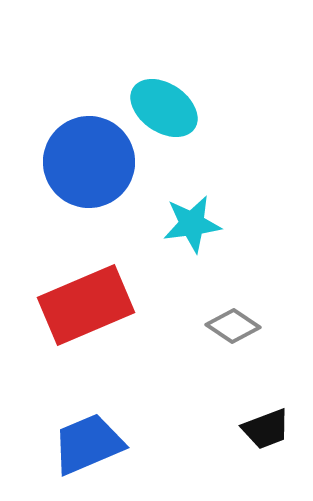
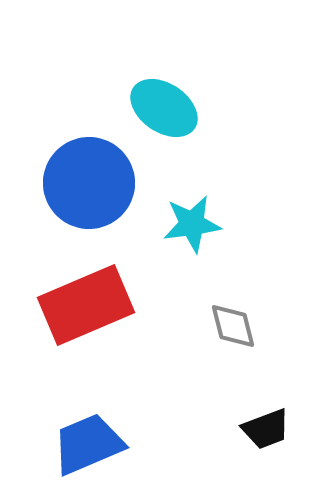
blue circle: moved 21 px down
gray diamond: rotated 42 degrees clockwise
